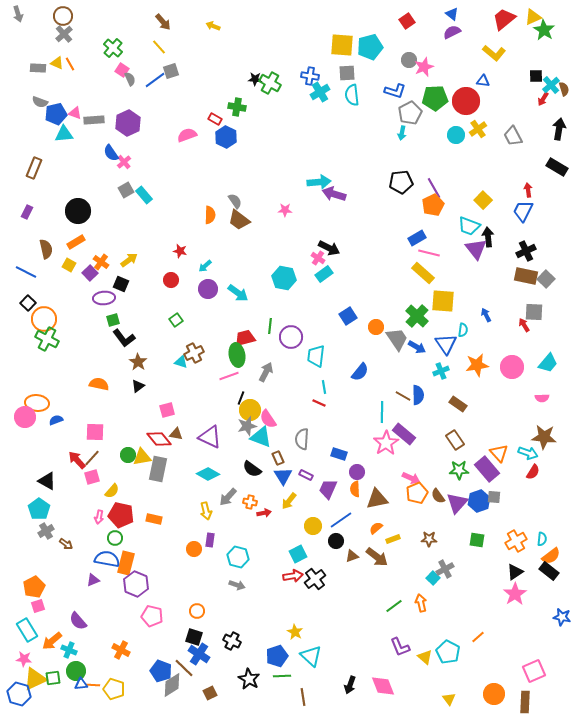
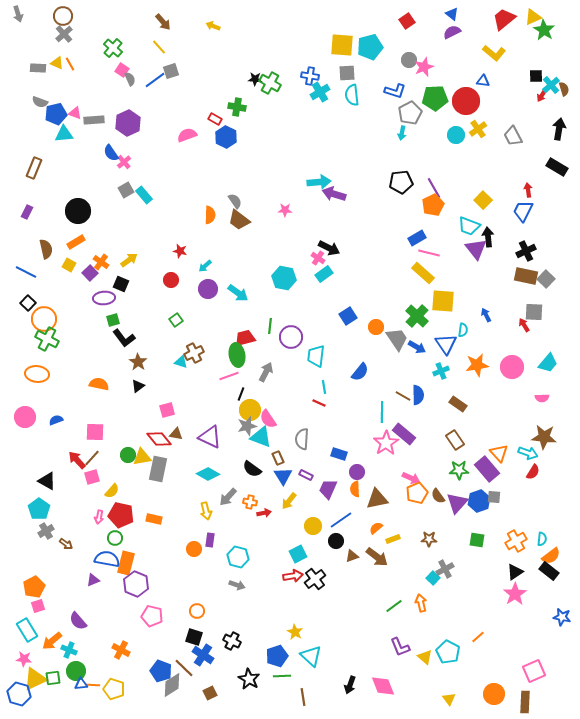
red arrow at (543, 99): moved 1 px left, 4 px up
black line at (241, 398): moved 4 px up
orange ellipse at (37, 403): moved 29 px up
blue cross at (199, 654): moved 4 px right, 1 px down
